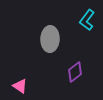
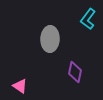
cyan L-shape: moved 1 px right, 1 px up
purple diamond: rotated 40 degrees counterclockwise
